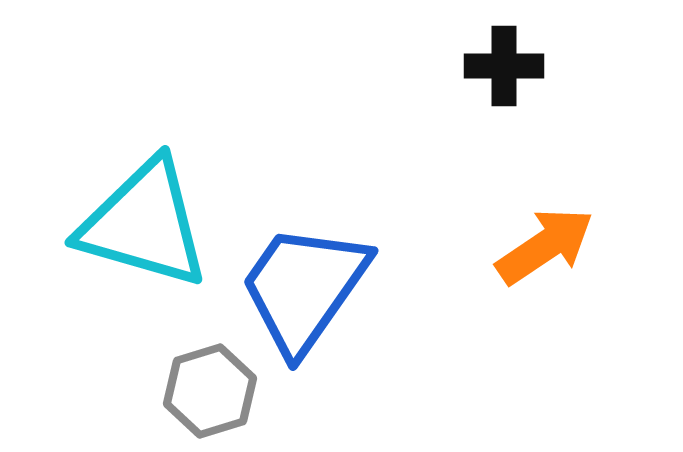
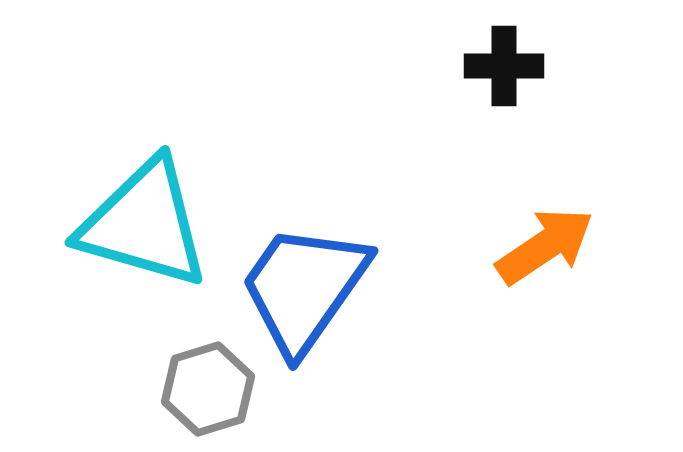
gray hexagon: moved 2 px left, 2 px up
